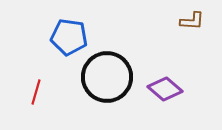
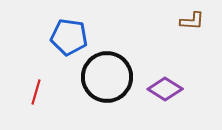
purple diamond: rotated 8 degrees counterclockwise
